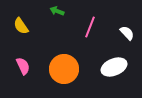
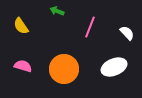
pink semicircle: rotated 48 degrees counterclockwise
